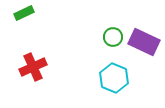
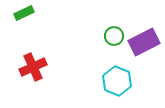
green circle: moved 1 px right, 1 px up
purple rectangle: rotated 52 degrees counterclockwise
cyan hexagon: moved 3 px right, 3 px down
